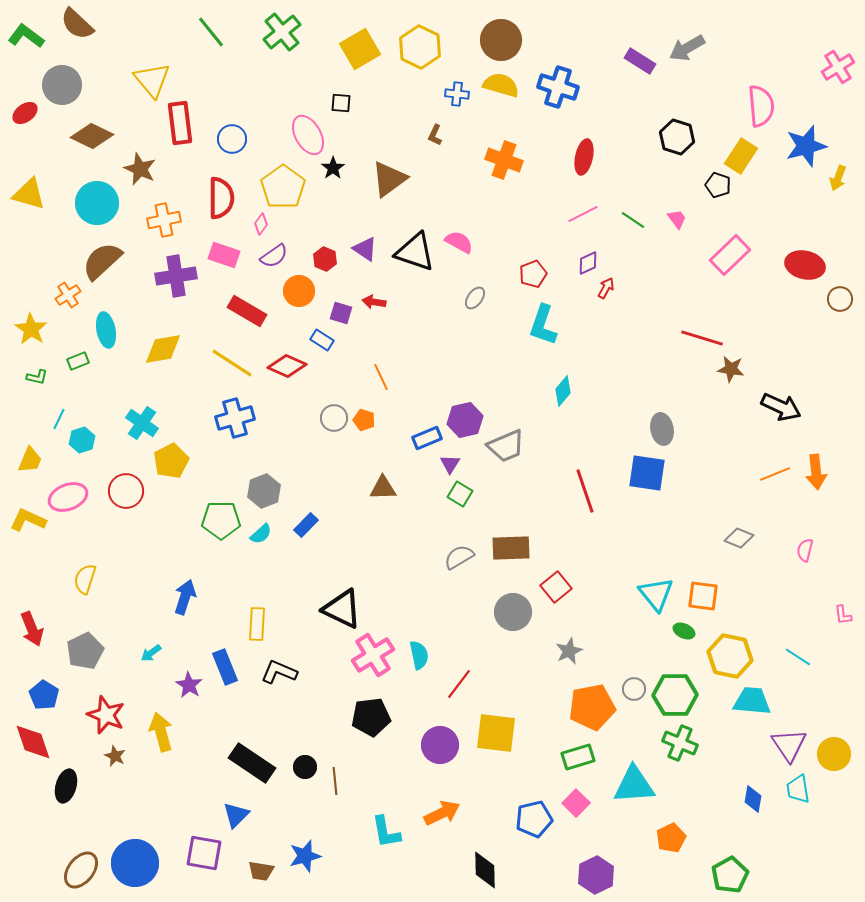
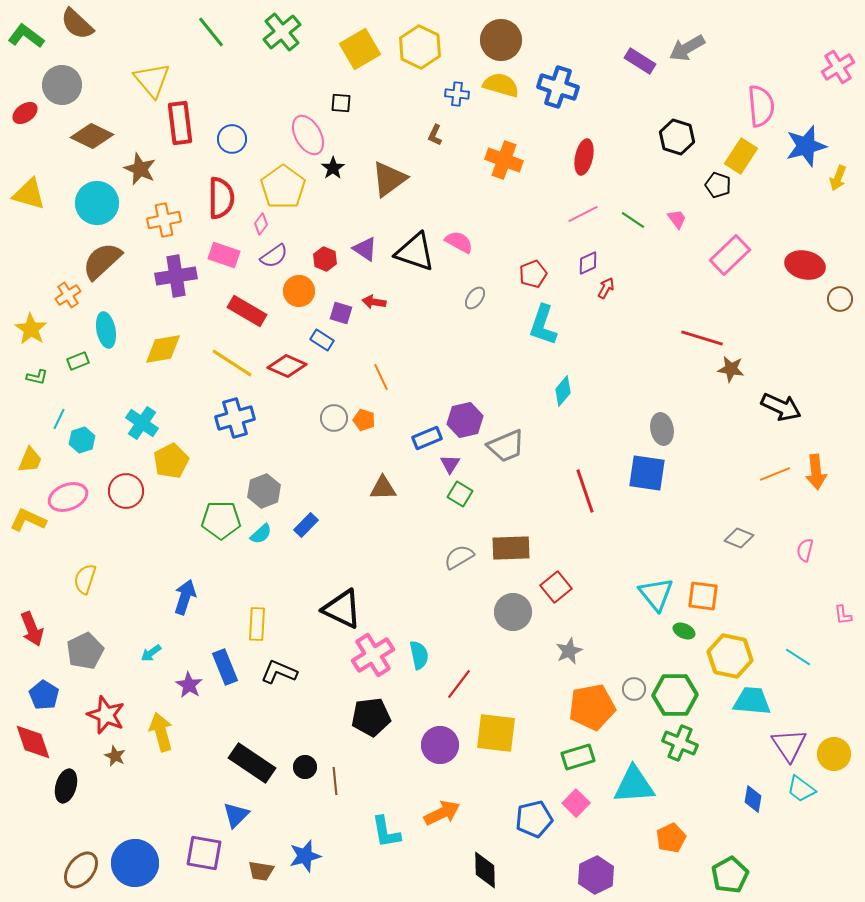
cyan trapezoid at (798, 789): moved 3 px right; rotated 44 degrees counterclockwise
